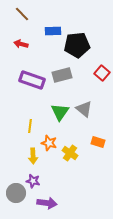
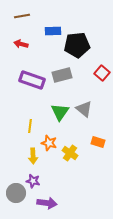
brown line: moved 2 px down; rotated 56 degrees counterclockwise
